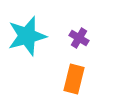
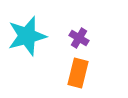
orange rectangle: moved 4 px right, 6 px up
